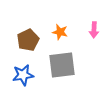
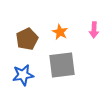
orange star: rotated 14 degrees clockwise
brown pentagon: moved 1 px left, 1 px up
